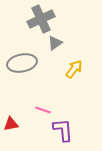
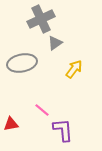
pink line: moved 1 px left; rotated 21 degrees clockwise
